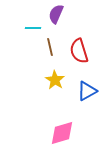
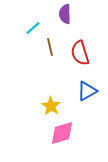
purple semicircle: moved 9 px right; rotated 24 degrees counterclockwise
cyan line: rotated 42 degrees counterclockwise
red semicircle: moved 1 px right, 2 px down
yellow star: moved 4 px left, 26 px down
